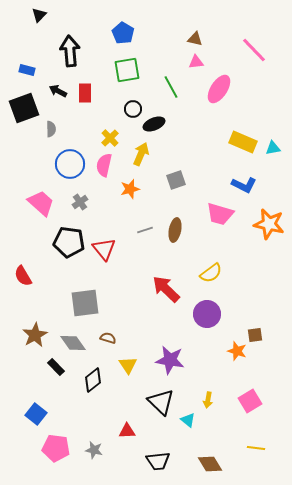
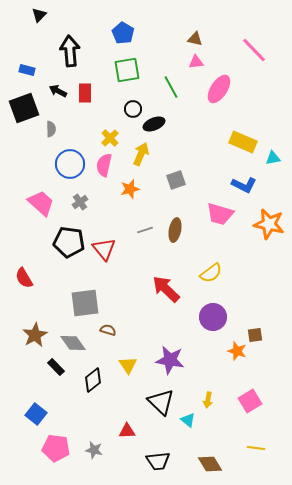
cyan triangle at (273, 148): moved 10 px down
red semicircle at (23, 276): moved 1 px right, 2 px down
purple circle at (207, 314): moved 6 px right, 3 px down
brown semicircle at (108, 338): moved 8 px up
